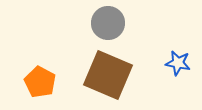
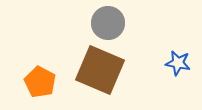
brown square: moved 8 px left, 5 px up
